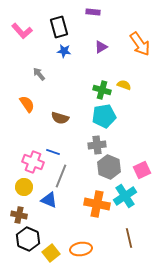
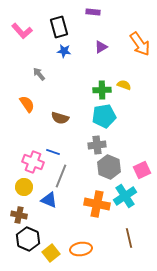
green cross: rotated 18 degrees counterclockwise
